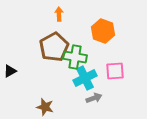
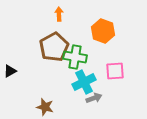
cyan cross: moved 1 px left, 4 px down
